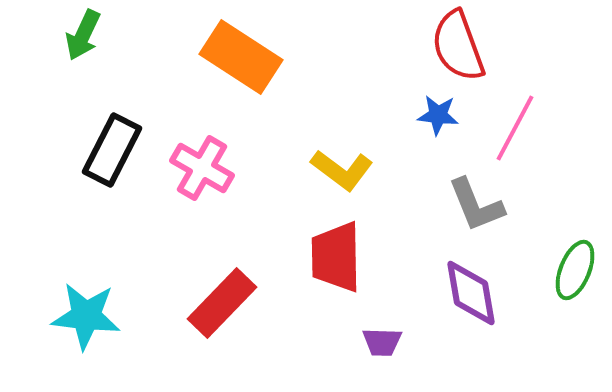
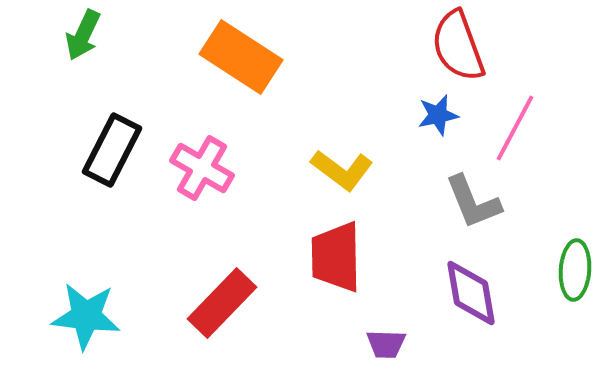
blue star: rotated 18 degrees counterclockwise
gray L-shape: moved 3 px left, 3 px up
green ellipse: rotated 18 degrees counterclockwise
purple trapezoid: moved 4 px right, 2 px down
